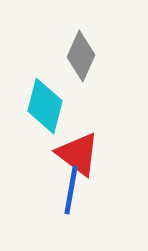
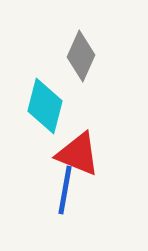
red triangle: rotated 15 degrees counterclockwise
blue line: moved 6 px left
